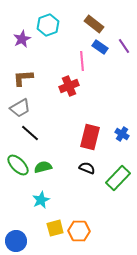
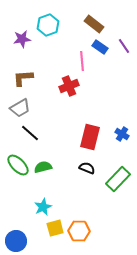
purple star: rotated 18 degrees clockwise
green rectangle: moved 1 px down
cyan star: moved 2 px right, 7 px down
